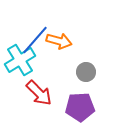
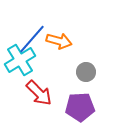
blue line: moved 3 px left, 1 px up
